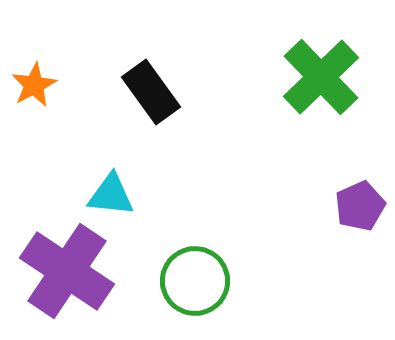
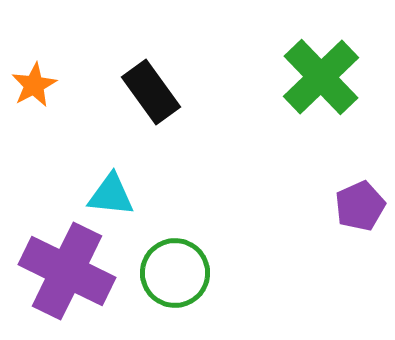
purple cross: rotated 8 degrees counterclockwise
green circle: moved 20 px left, 8 px up
